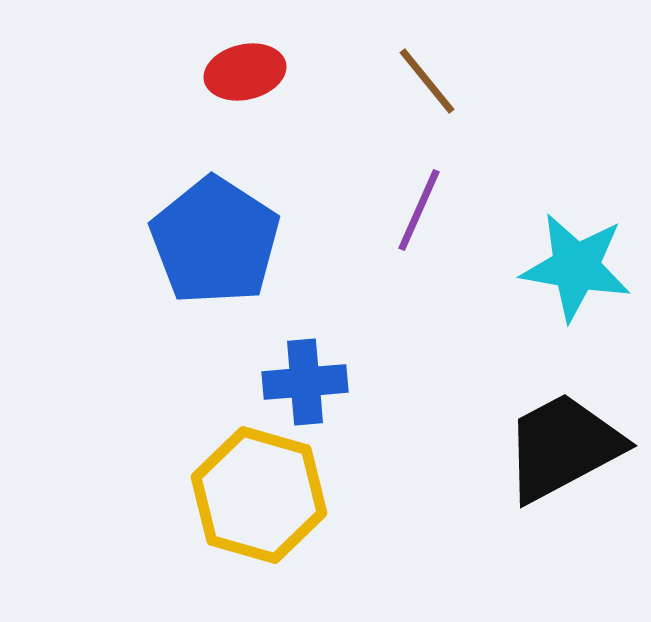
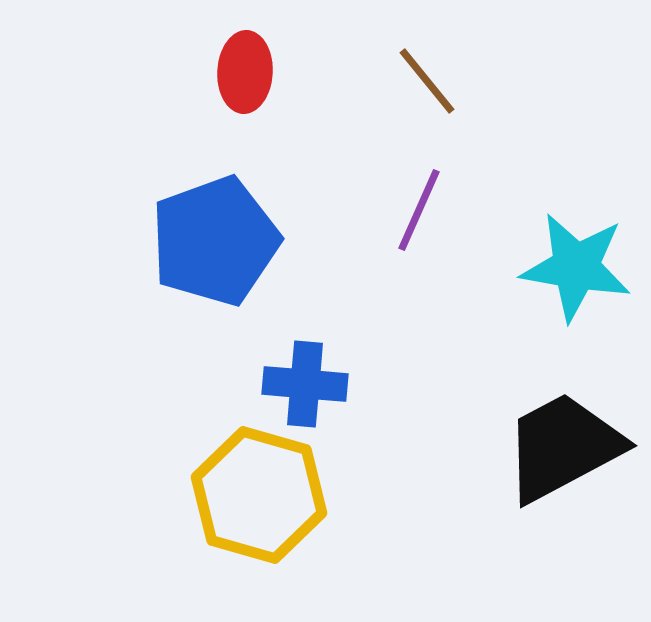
red ellipse: rotated 74 degrees counterclockwise
blue pentagon: rotated 19 degrees clockwise
blue cross: moved 2 px down; rotated 10 degrees clockwise
